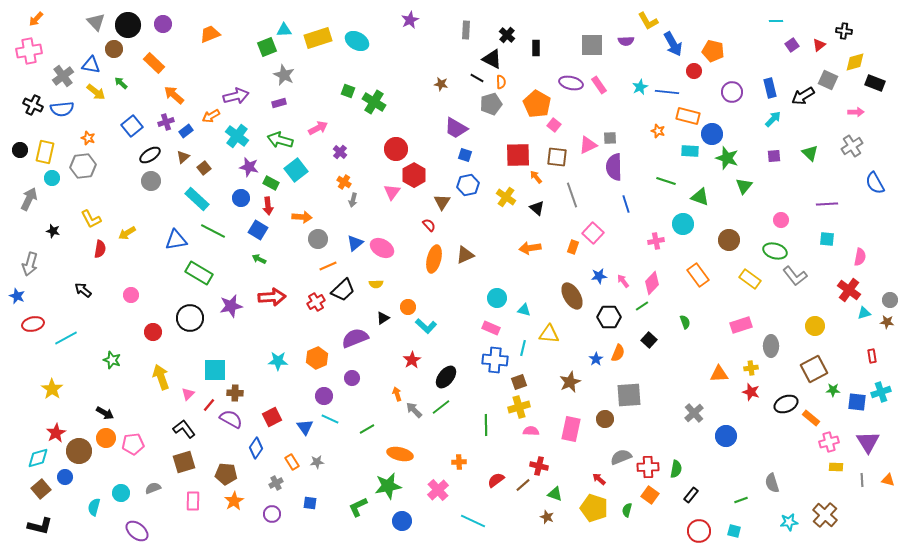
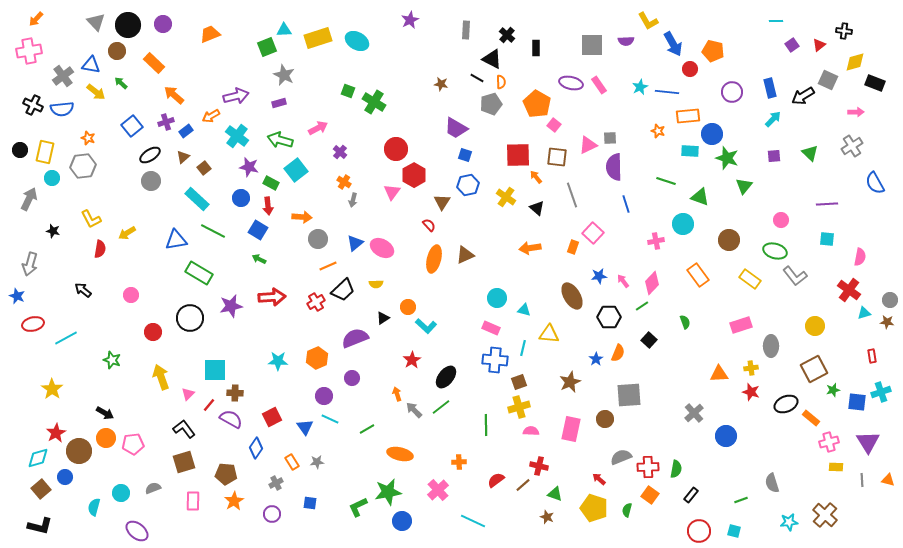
brown circle at (114, 49): moved 3 px right, 2 px down
red circle at (694, 71): moved 4 px left, 2 px up
orange rectangle at (688, 116): rotated 20 degrees counterclockwise
green star at (833, 390): rotated 16 degrees counterclockwise
green star at (388, 486): moved 6 px down
